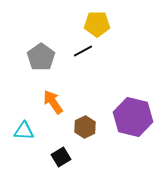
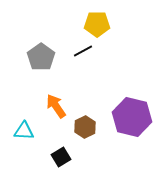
orange arrow: moved 3 px right, 4 px down
purple hexagon: moved 1 px left
